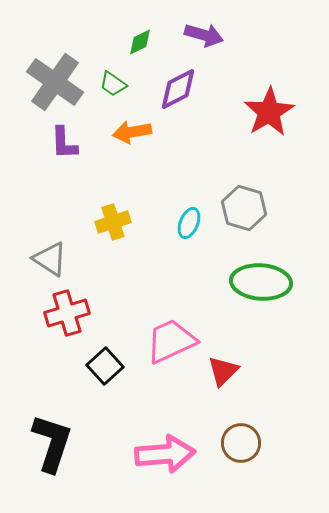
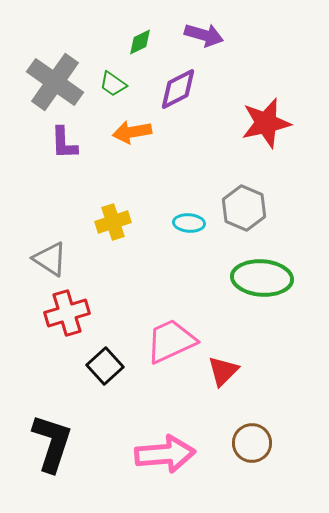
red star: moved 3 px left, 11 px down; rotated 18 degrees clockwise
gray hexagon: rotated 6 degrees clockwise
cyan ellipse: rotated 72 degrees clockwise
green ellipse: moved 1 px right, 4 px up
brown circle: moved 11 px right
